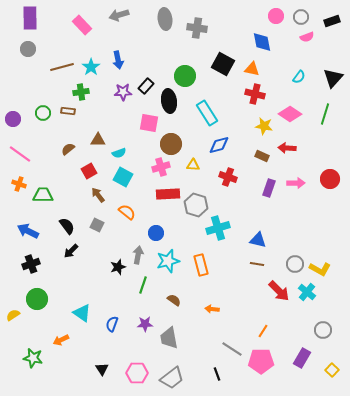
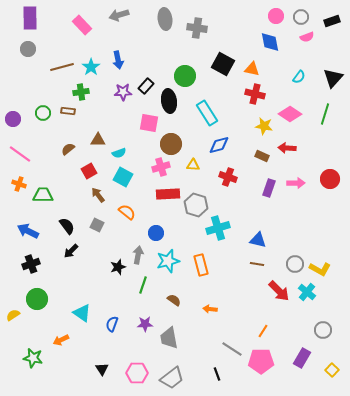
blue diamond at (262, 42): moved 8 px right
orange arrow at (212, 309): moved 2 px left
